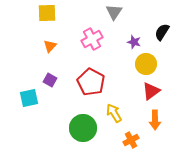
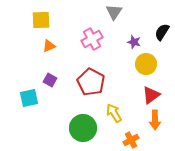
yellow square: moved 6 px left, 7 px down
orange triangle: moved 1 px left; rotated 24 degrees clockwise
red triangle: moved 4 px down
